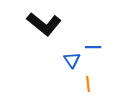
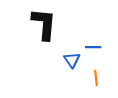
black L-shape: rotated 124 degrees counterclockwise
orange line: moved 8 px right, 6 px up
